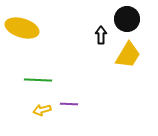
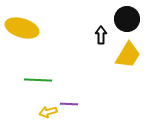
yellow arrow: moved 6 px right, 2 px down
